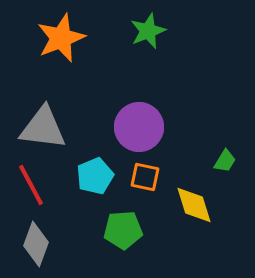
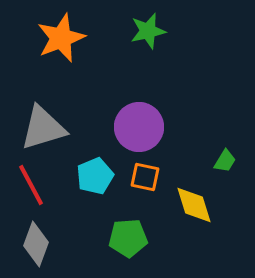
green star: rotated 9 degrees clockwise
gray triangle: rotated 24 degrees counterclockwise
green pentagon: moved 5 px right, 8 px down
